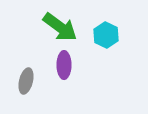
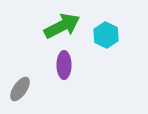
green arrow: moved 2 px right, 1 px up; rotated 63 degrees counterclockwise
gray ellipse: moved 6 px left, 8 px down; rotated 20 degrees clockwise
